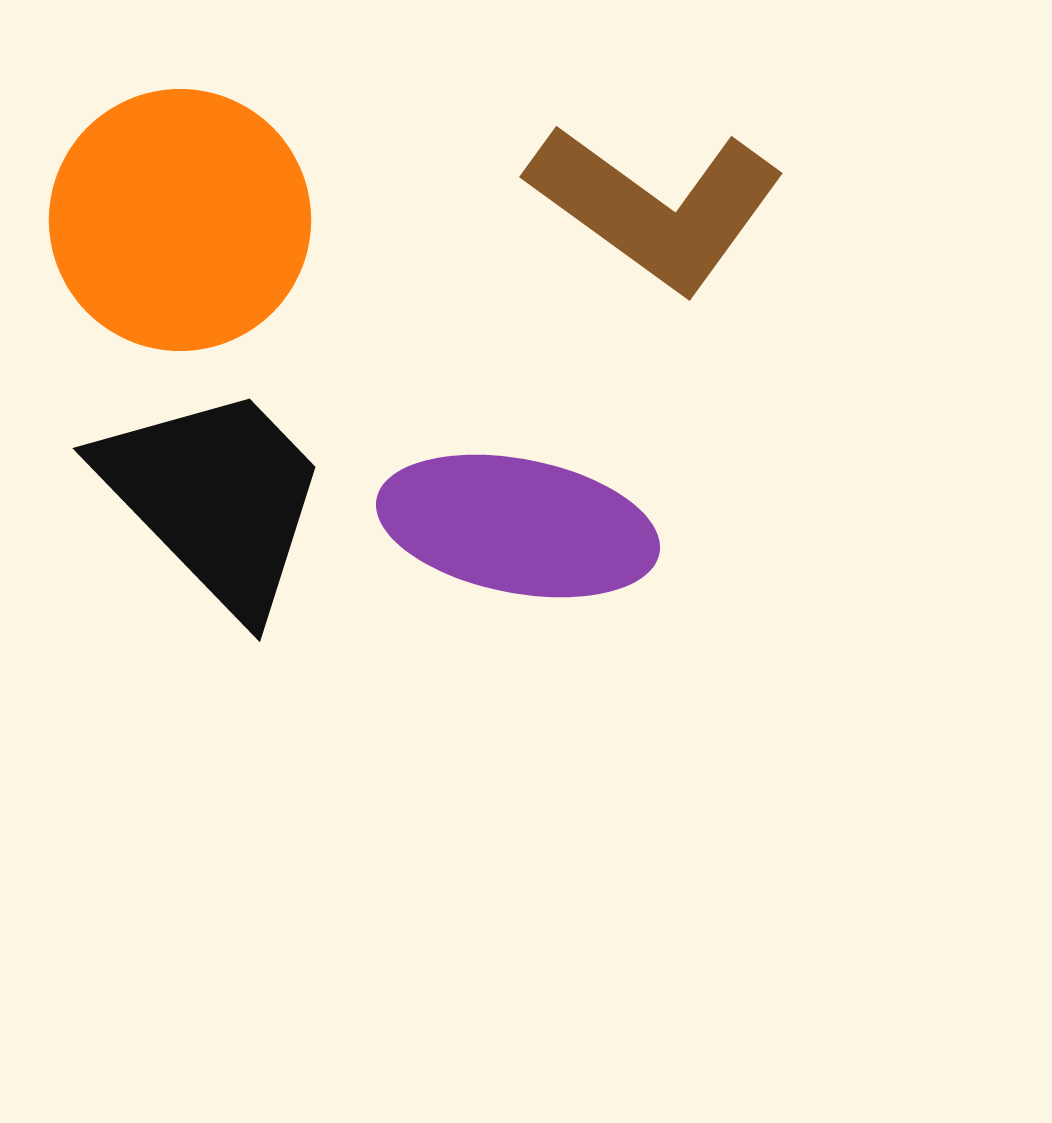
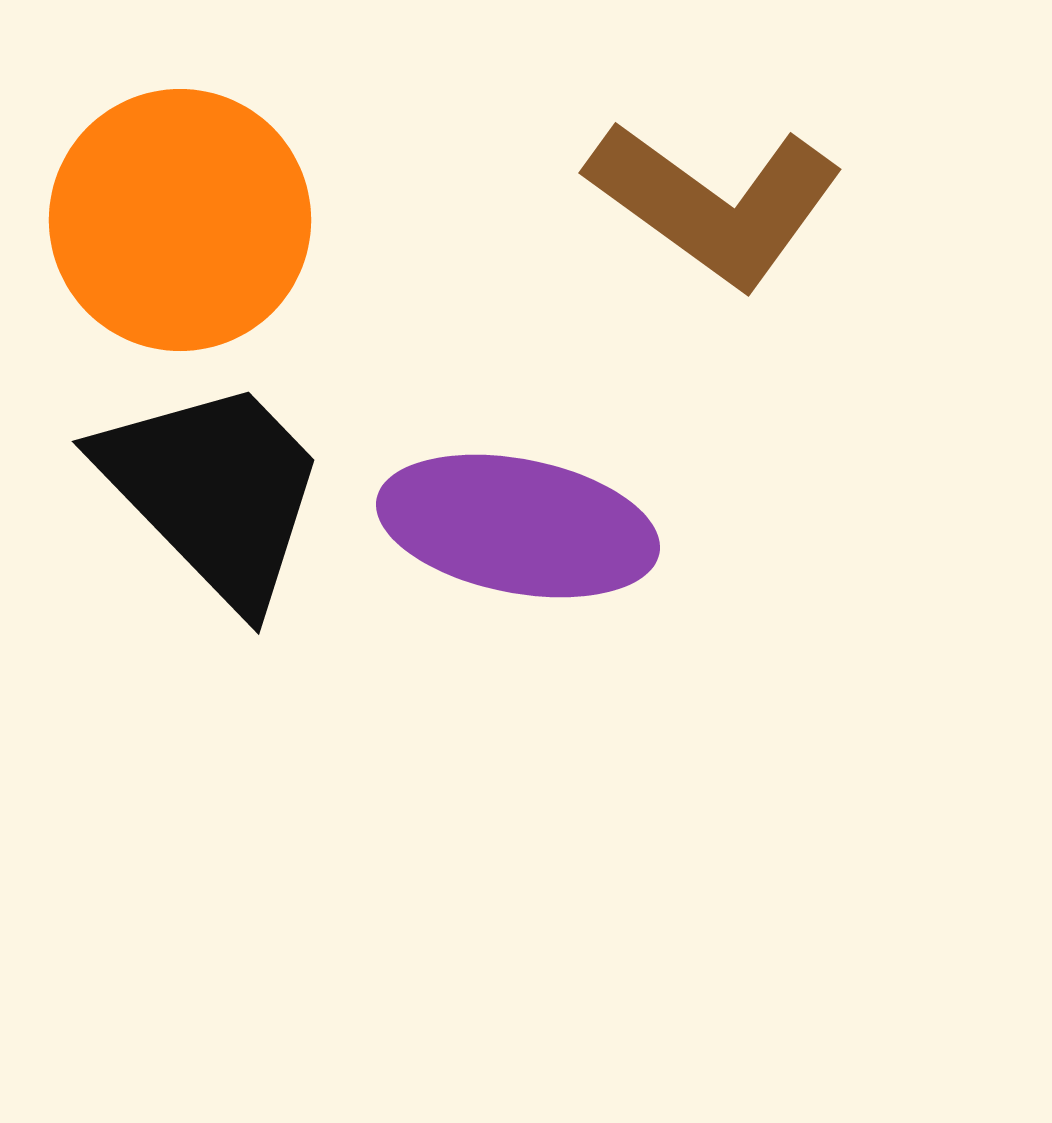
brown L-shape: moved 59 px right, 4 px up
black trapezoid: moved 1 px left, 7 px up
